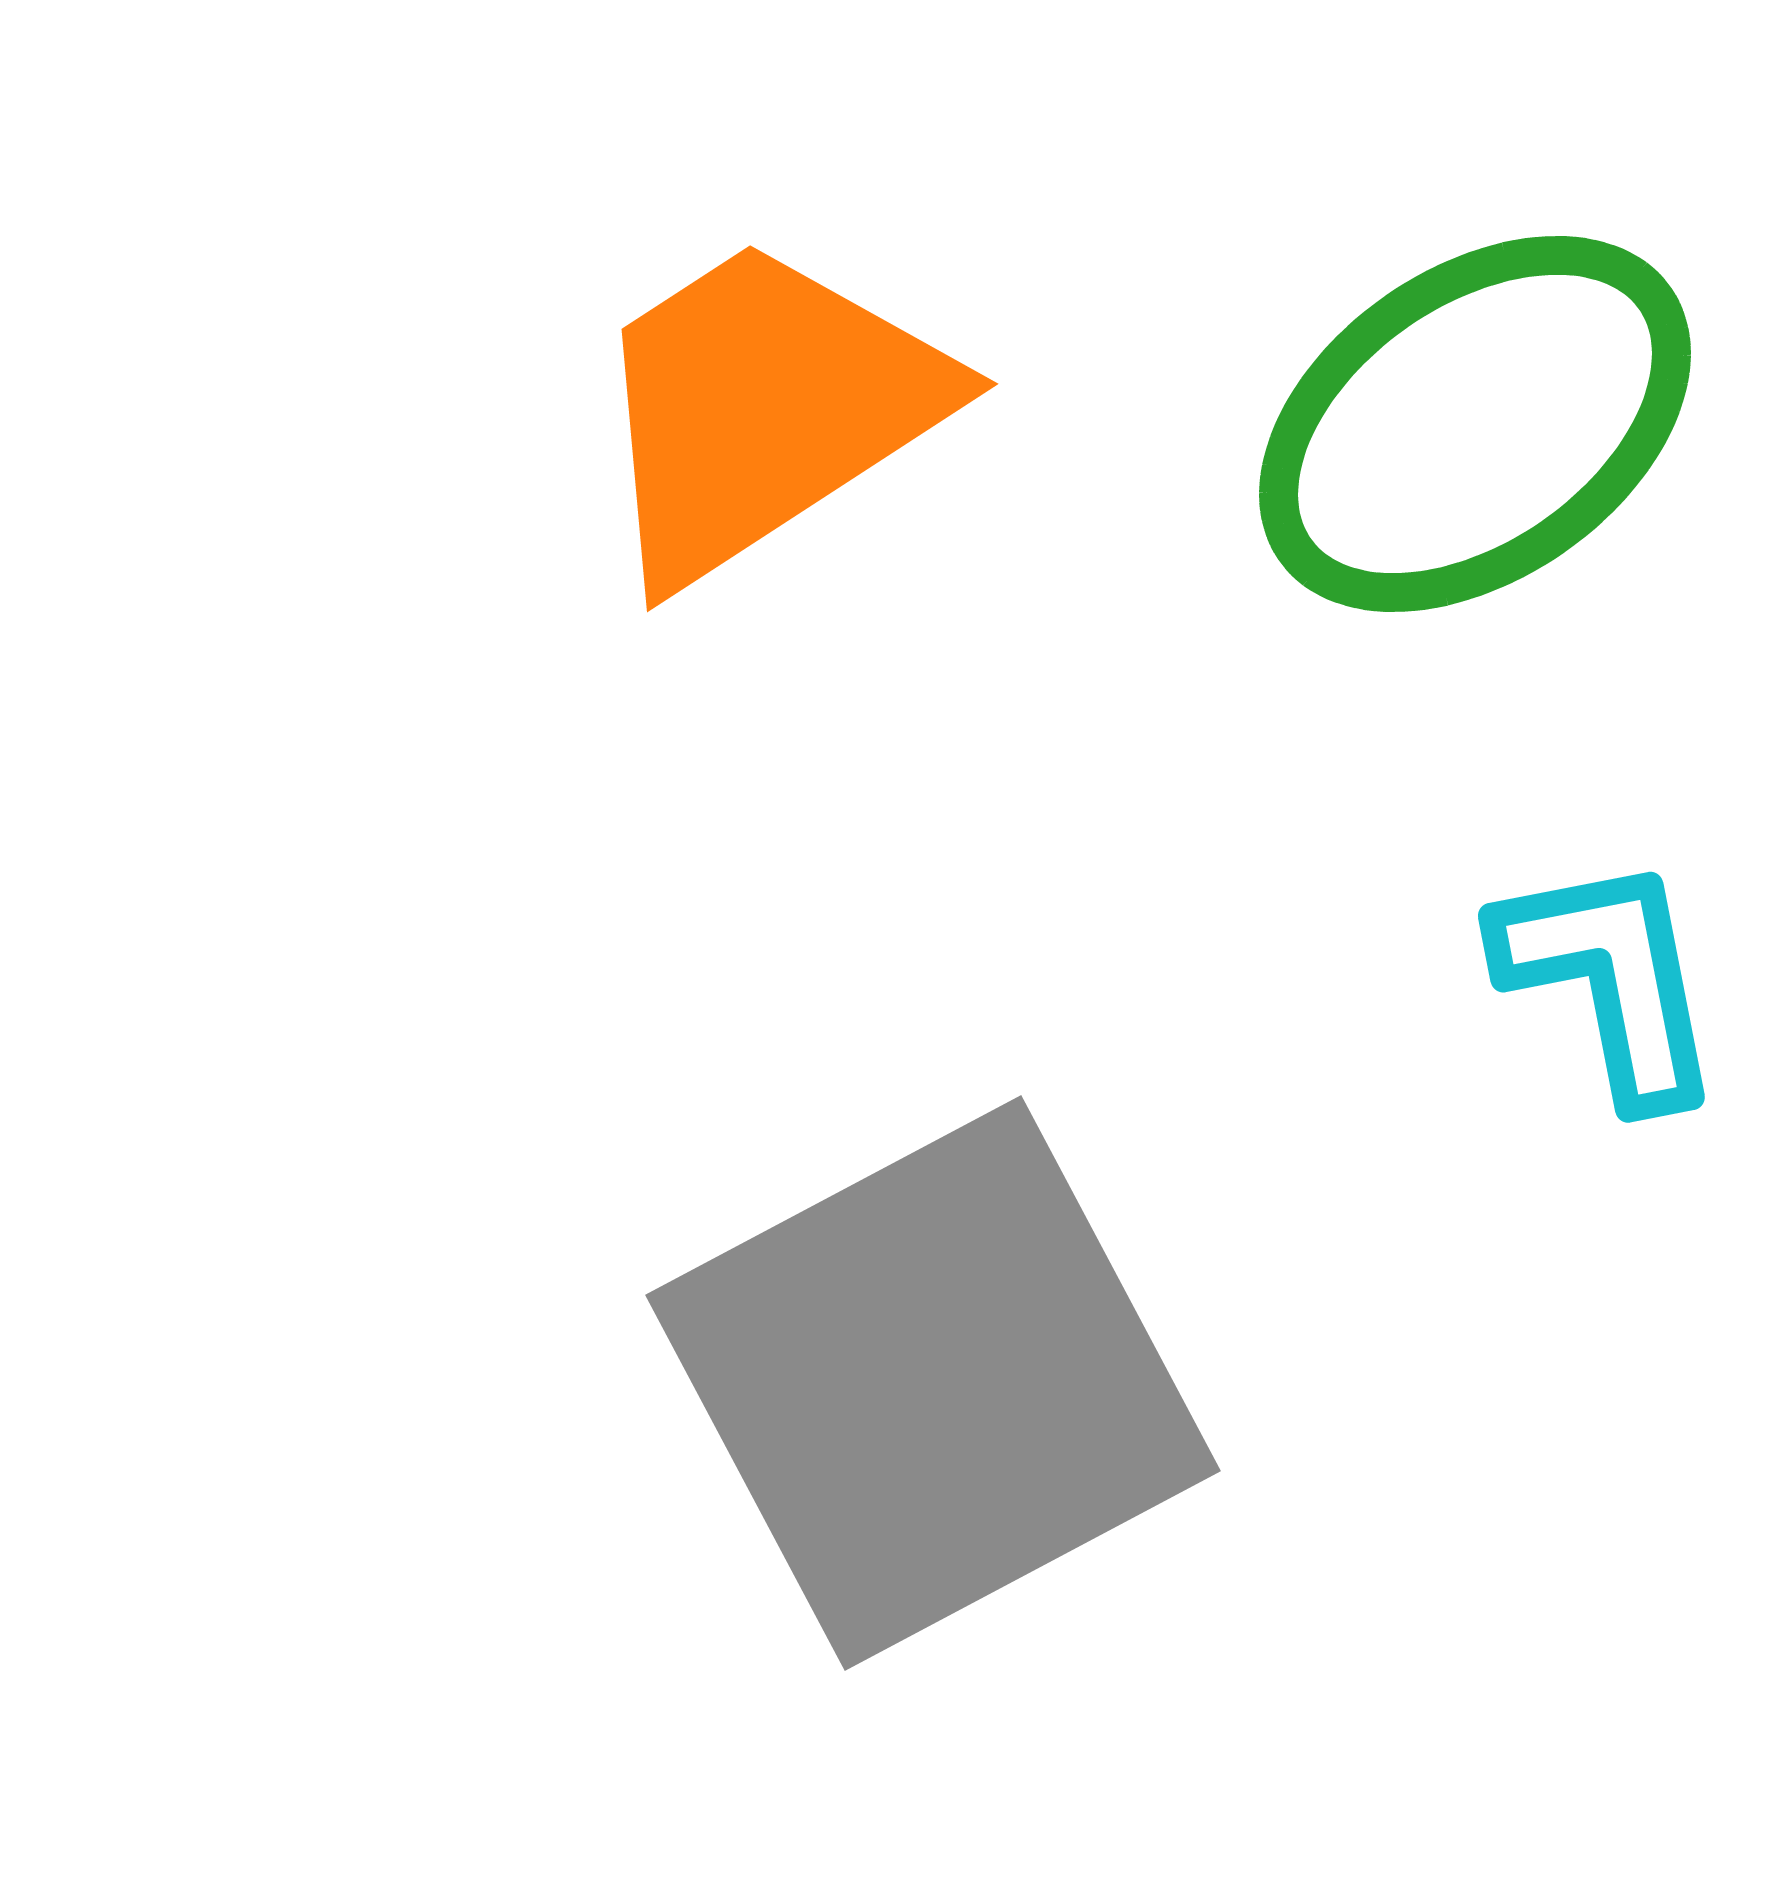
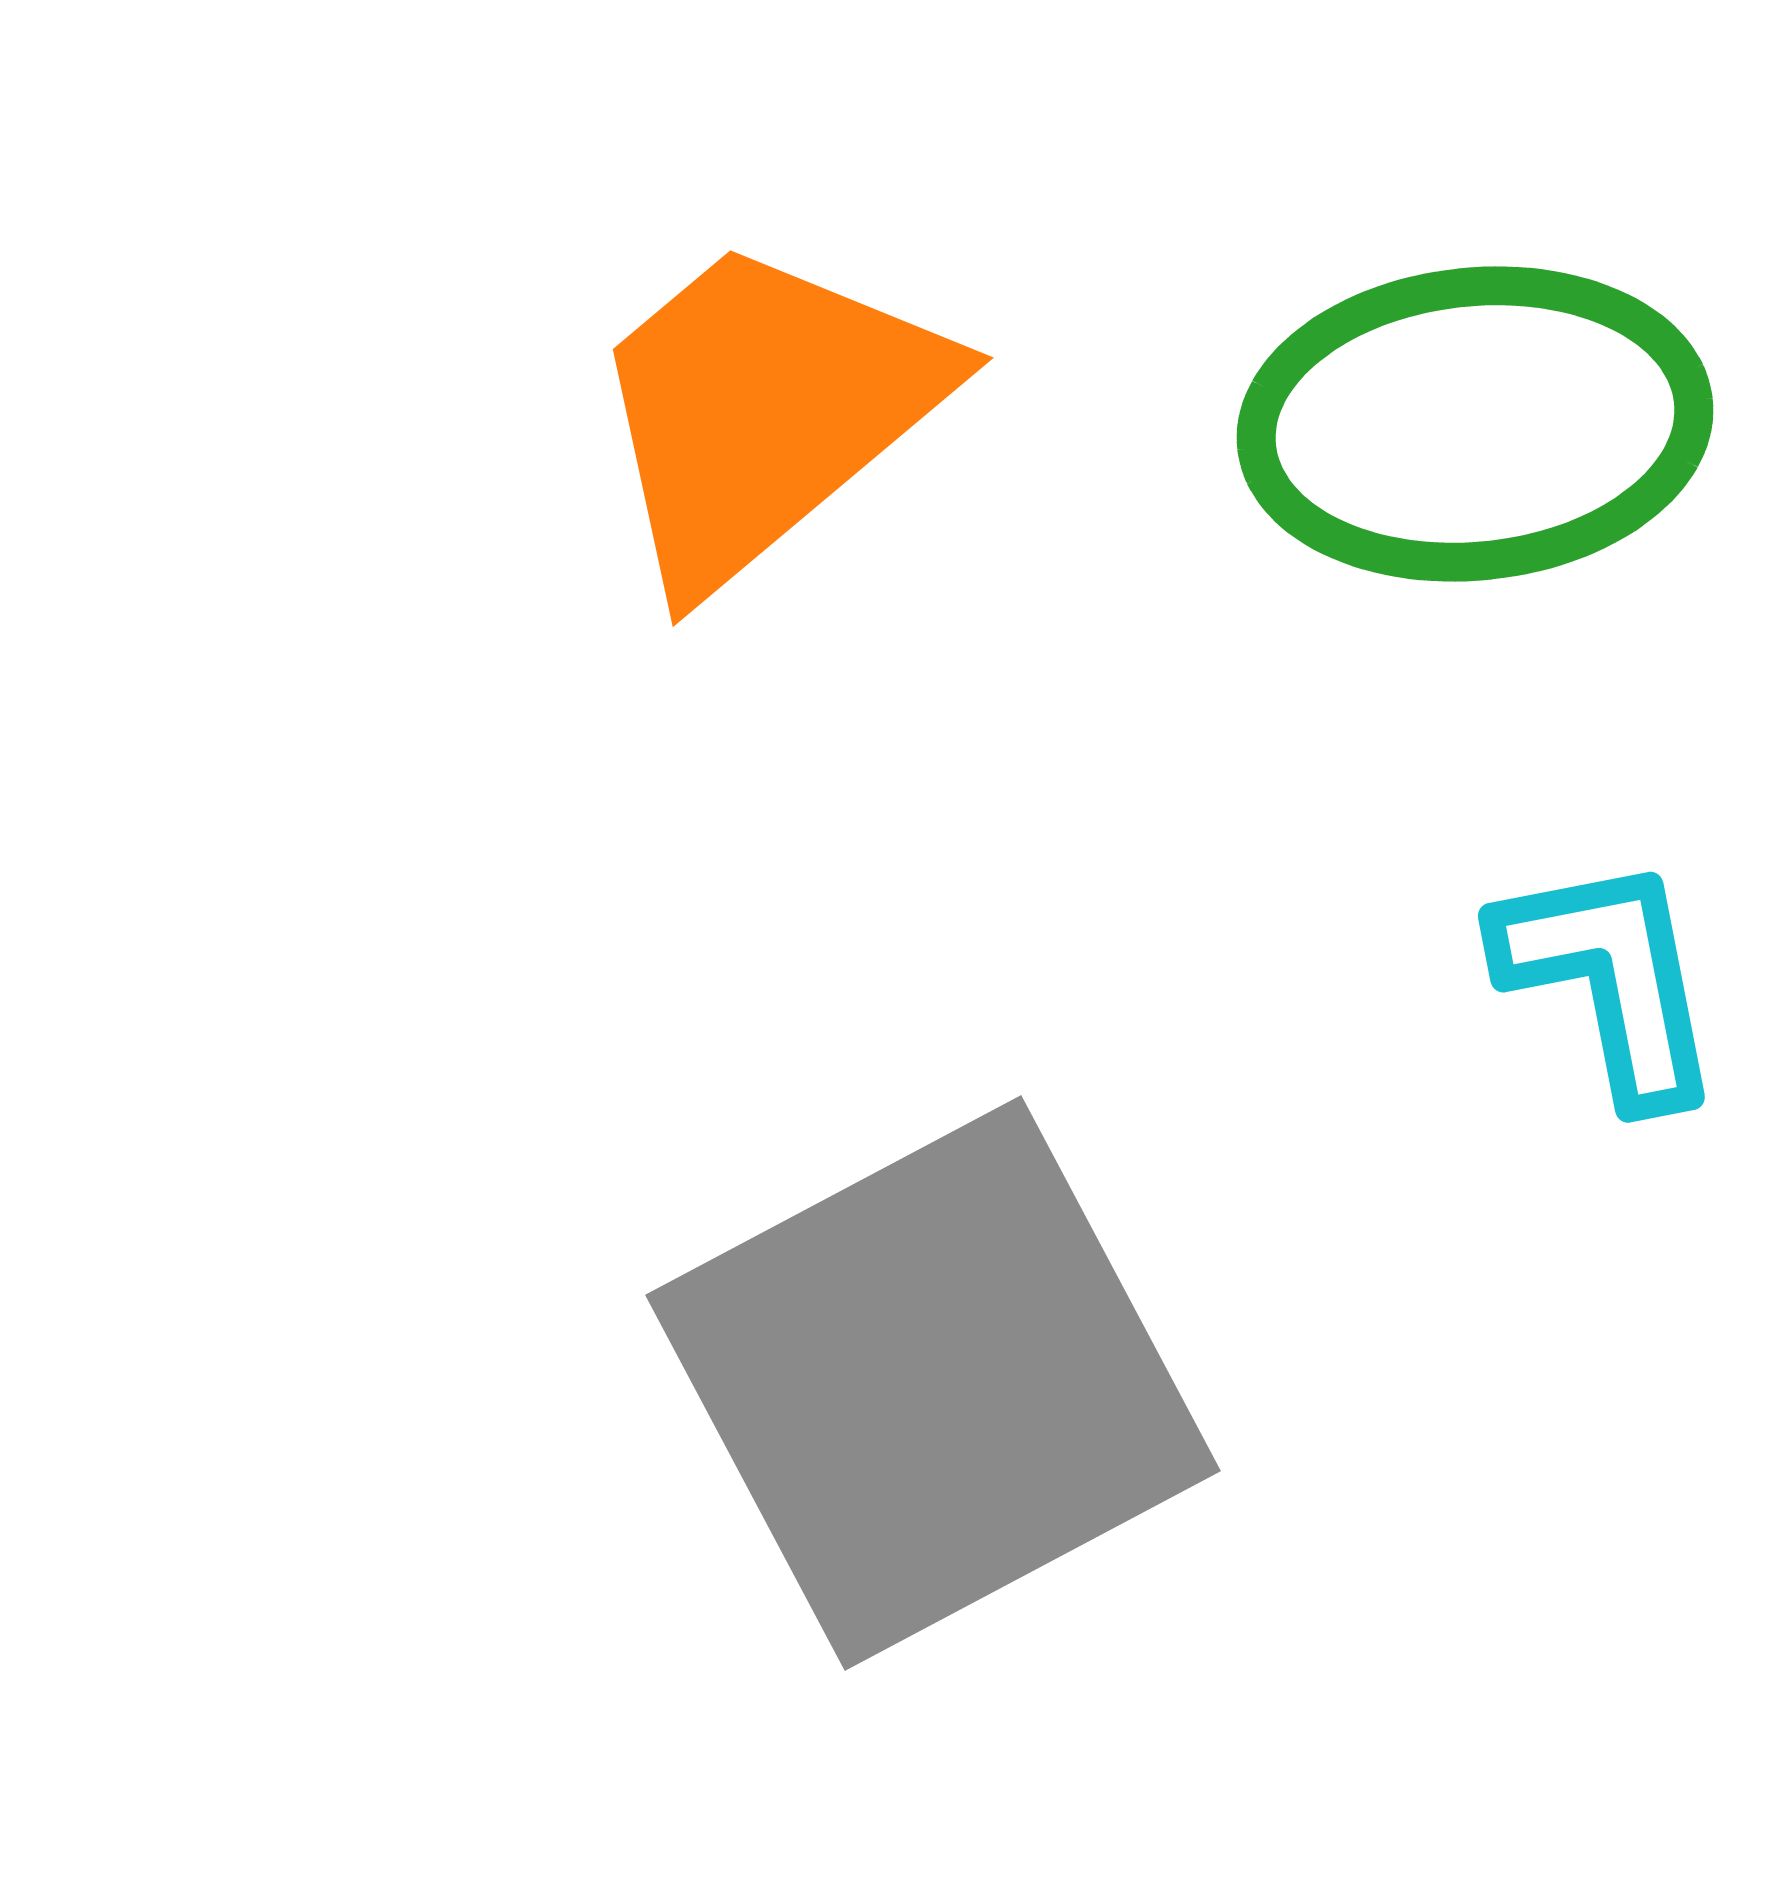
orange trapezoid: moved 2 px down; rotated 7 degrees counterclockwise
green ellipse: rotated 29 degrees clockwise
